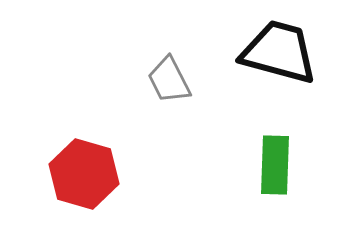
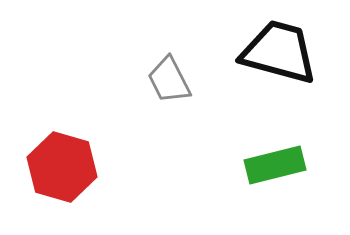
green rectangle: rotated 74 degrees clockwise
red hexagon: moved 22 px left, 7 px up
